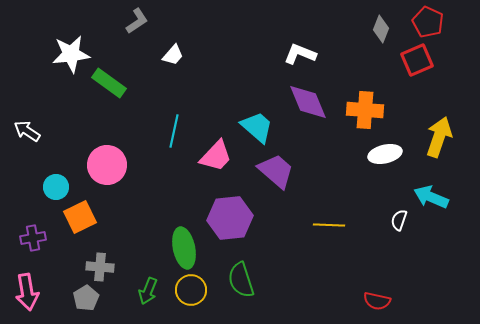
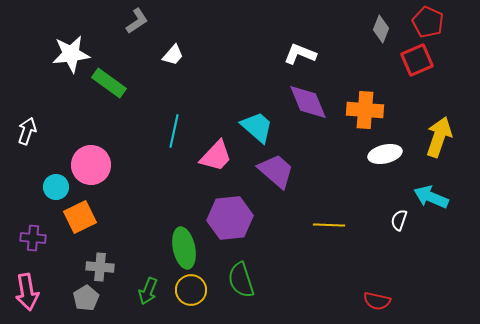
white arrow: rotated 76 degrees clockwise
pink circle: moved 16 px left
purple cross: rotated 15 degrees clockwise
